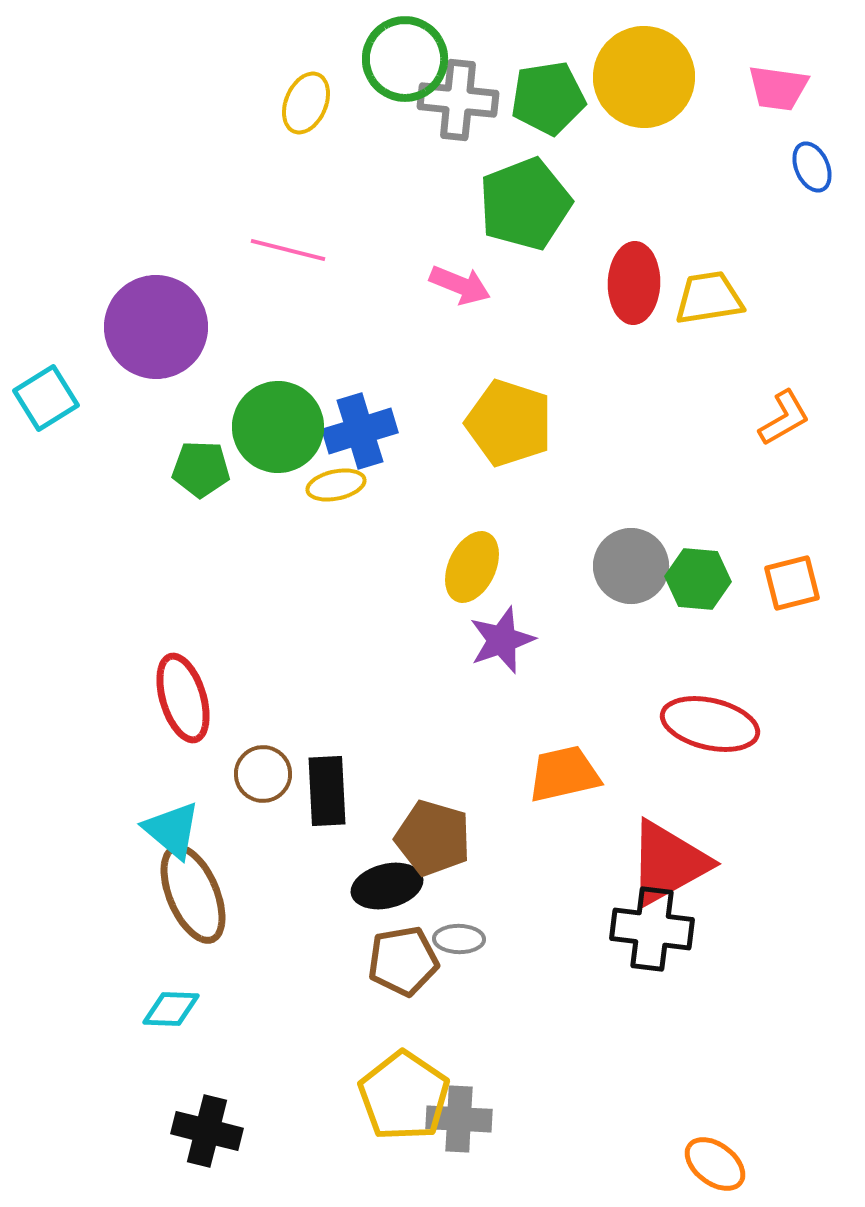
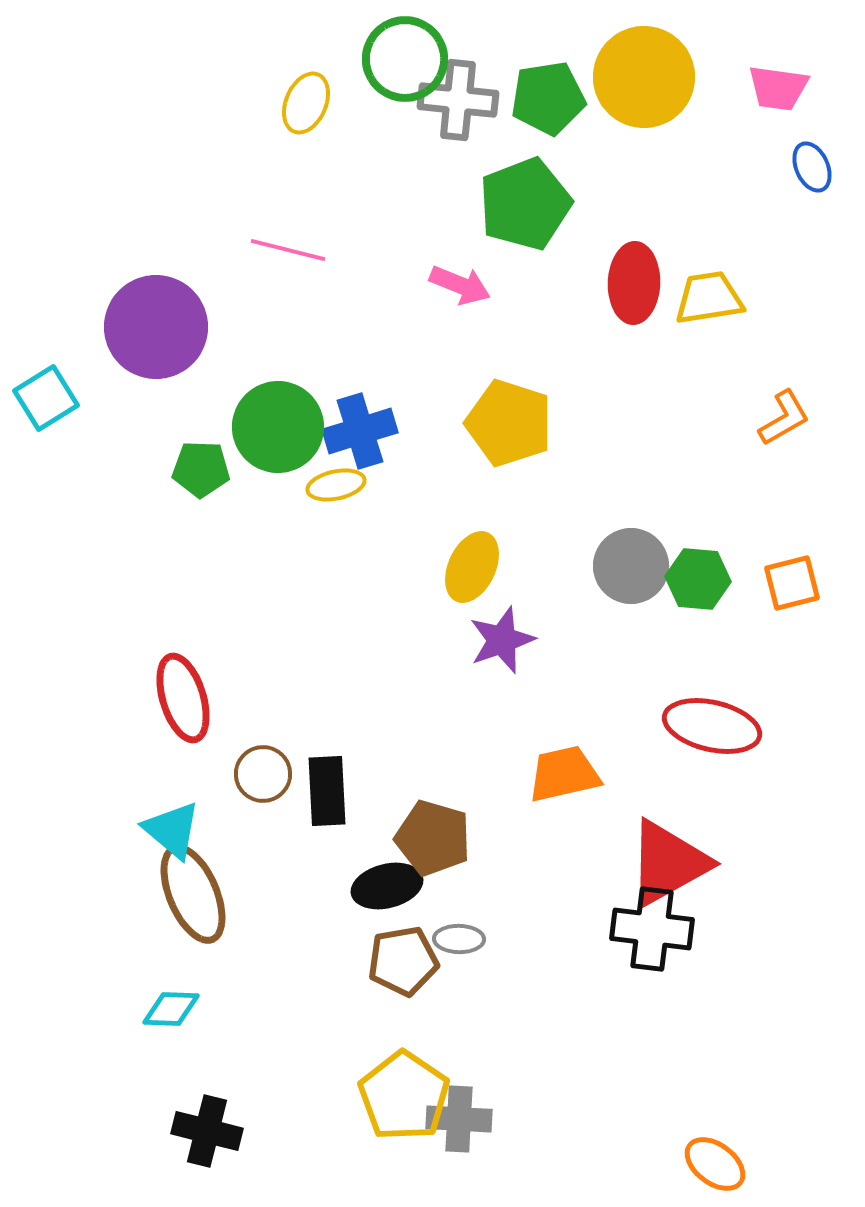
red ellipse at (710, 724): moved 2 px right, 2 px down
